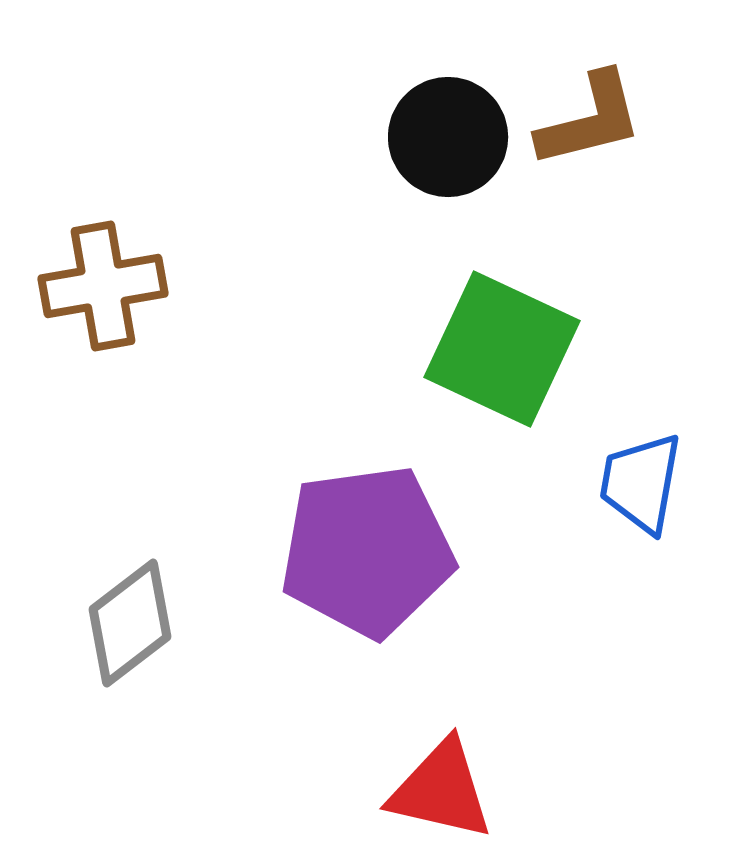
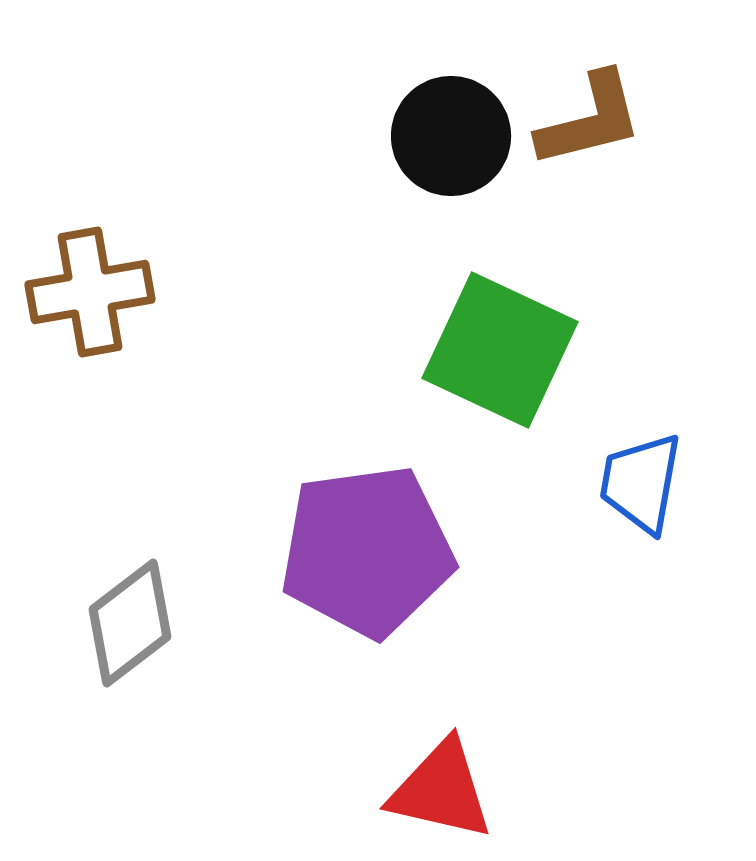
black circle: moved 3 px right, 1 px up
brown cross: moved 13 px left, 6 px down
green square: moved 2 px left, 1 px down
